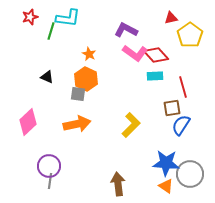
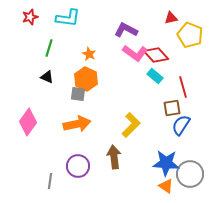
green line: moved 2 px left, 17 px down
yellow pentagon: rotated 15 degrees counterclockwise
cyan rectangle: rotated 42 degrees clockwise
pink diamond: rotated 12 degrees counterclockwise
purple circle: moved 29 px right
brown arrow: moved 4 px left, 27 px up
